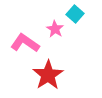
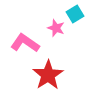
cyan square: rotated 18 degrees clockwise
pink star: moved 1 px right, 1 px up; rotated 12 degrees counterclockwise
